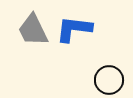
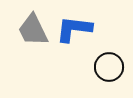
black circle: moved 13 px up
